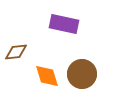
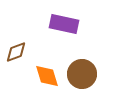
brown diamond: rotated 15 degrees counterclockwise
